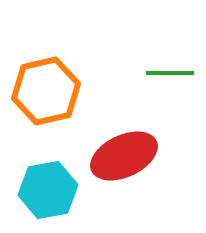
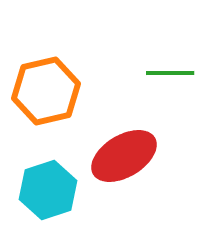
red ellipse: rotated 6 degrees counterclockwise
cyan hexagon: rotated 8 degrees counterclockwise
